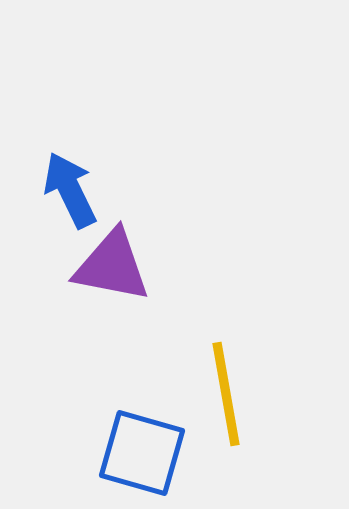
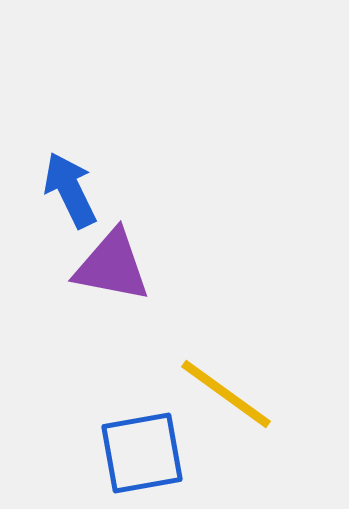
yellow line: rotated 44 degrees counterclockwise
blue square: rotated 26 degrees counterclockwise
